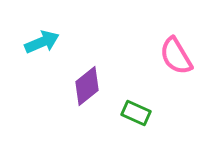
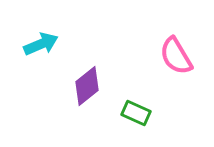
cyan arrow: moved 1 px left, 2 px down
